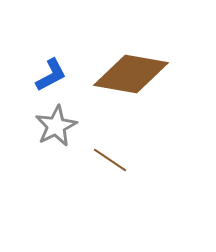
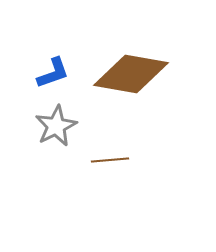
blue L-shape: moved 2 px right, 2 px up; rotated 9 degrees clockwise
brown line: rotated 39 degrees counterclockwise
